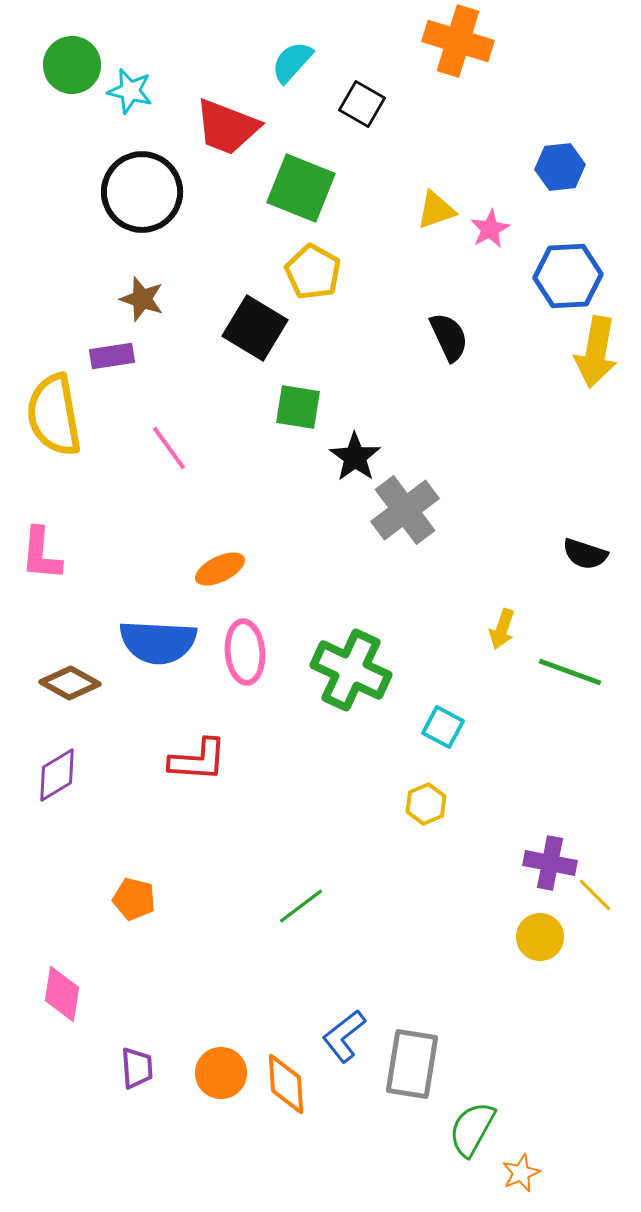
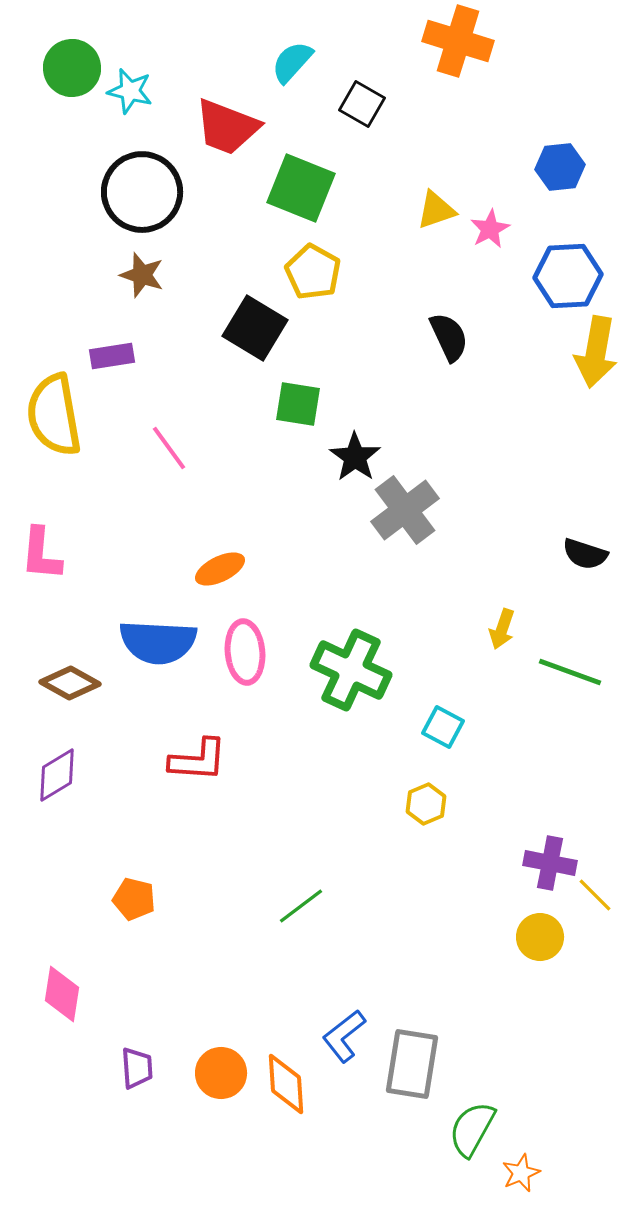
green circle at (72, 65): moved 3 px down
brown star at (142, 299): moved 24 px up
green square at (298, 407): moved 3 px up
